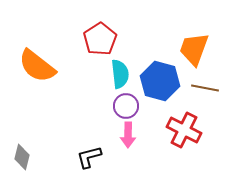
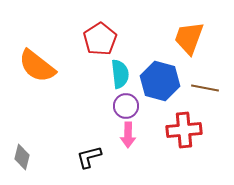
orange trapezoid: moved 5 px left, 11 px up
red cross: rotated 32 degrees counterclockwise
